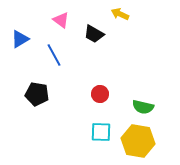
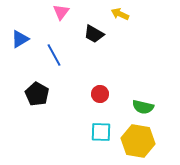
pink triangle: moved 8 px up; rotated 30 degrees clockwise
black pentagon: rotated 20 degrees clockwise
